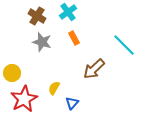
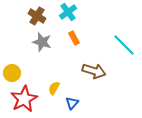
brown arrow: moved 2 px down; rotated 120 degrees counterclockwise
